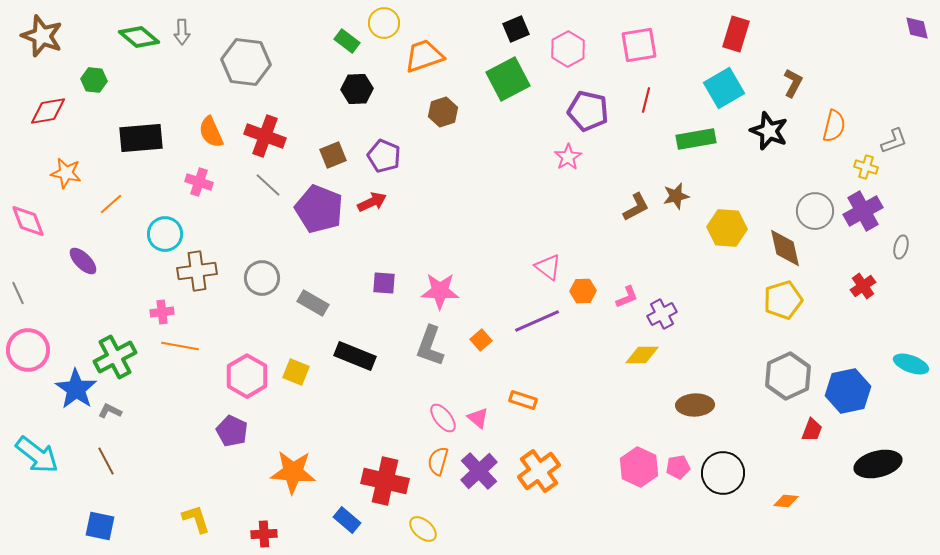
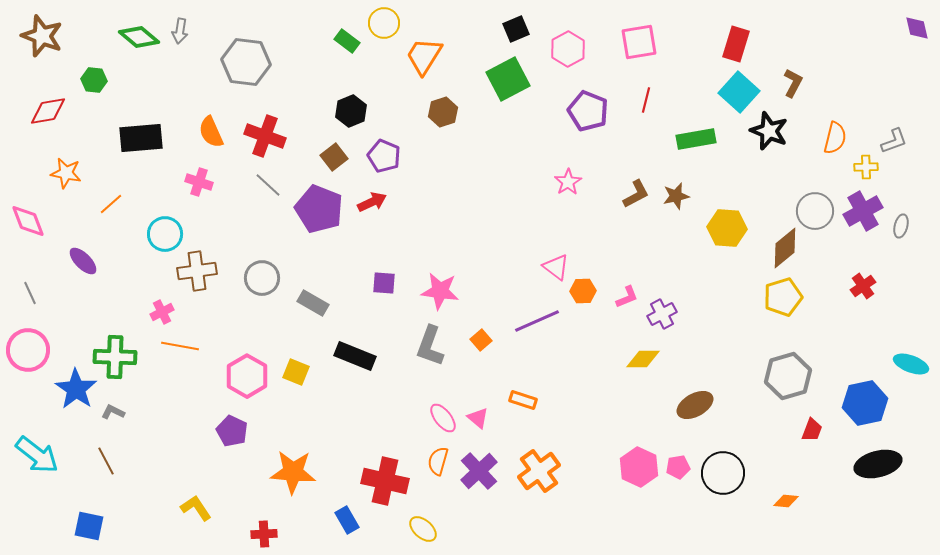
gray arrow at (182, 32): moved 2 px left, 1 px up; rotated 10 degrees clockwise
red rectangle at (736, 34): moved 10 px down
pink square at (639, 45): moved 3 px up
orange trapezoid at (424, 56): rotated 39 degrees counterclockwise
cyan square at (724, 88): moved 15 px right, 4 px down; rotated 18 degrees counterclockwise
black hexagon at (357, 89): moved 6 px left, 22 px down; rotated 20 degrees counterclockwise
purple pentagon at (588, 111): rotated 9 degrees clockwise
orange semicircle at (834, 126): moved 1 px right, 12 px down
brown square at (333, 155): moved 1 px right, 2 px down; rotated 16 degrees counterclockwise
pink star at (568, 157): moved 25 px down
yellow cross at (866, 167): rotated 20 degrees counterclockwise
brown L-shape at (636, 207): moved 13 px up
gray ellipse at (901, 247): moved 21 px up
brown diamond at (785, 248): rotated 63 degrees clockwise
pink triangle at (548, 267): moved 8 px right
pink star at (440, 291): rotated 6 degrees clockwise
gray line at (18, 293): moved 12 px right
yellow pentagon at (783, 300): moved 3 px up
pink cross at (162, 312): rotated 20 degrees counterclockwise
yellow diamond at (642, 355): moved 1 px right, 4 px down
green cross at (115, 357): rotated 30 degrees clockwise
gray hexagon at (788, 376): rotated 9 degrees clockwise
blue hexagon at (848, 391): moved 17 px right, 12 px down
brown ellipse at (695, 405): rotated 27 degrees counterclockwise
gray L-shape at (110, 411): moved 3 px right, 1 px down
yellow L-shape at (196, 519): moved 11 px up; rotated 16 degrees counterclockwise
blue rectangle at (347, 520): rotated 20 degrees clockwise
blue square at (100, 526): moved 11 px left
